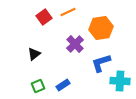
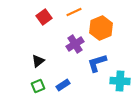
orange line: moved 6 px right
orange hexagon: rotated 15 degrees counterclockwise
purple cross: rotated 12 degrees clockwise
black triangle: moved 4 px right, 7 px down
blue L-shape: moved 4 px left
